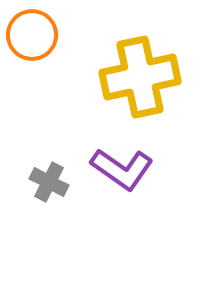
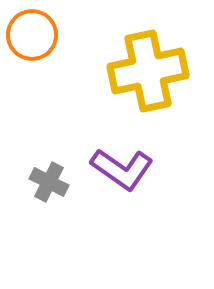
yellow cross: moved 8 px right, 6 px up
